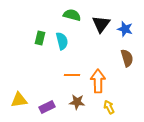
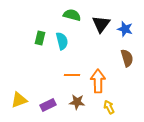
yellow triangle: rotated 12 degrees counterclockwise
purple rectangle: moved 1 px right, 2 px up
